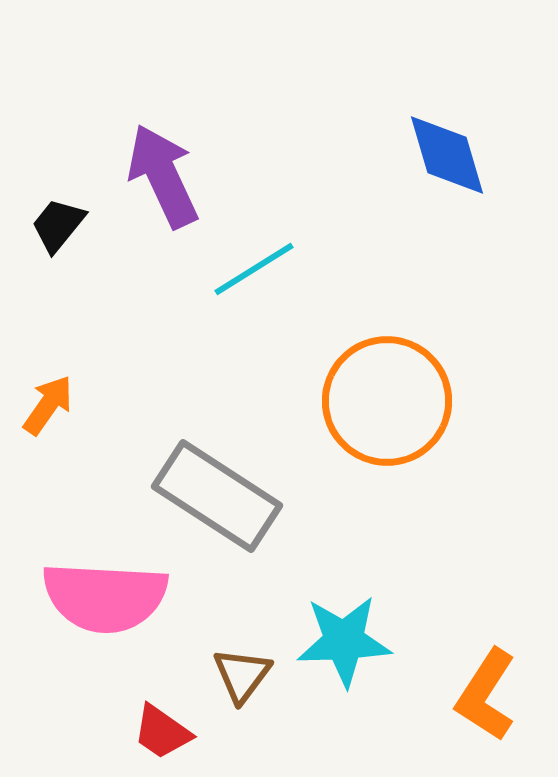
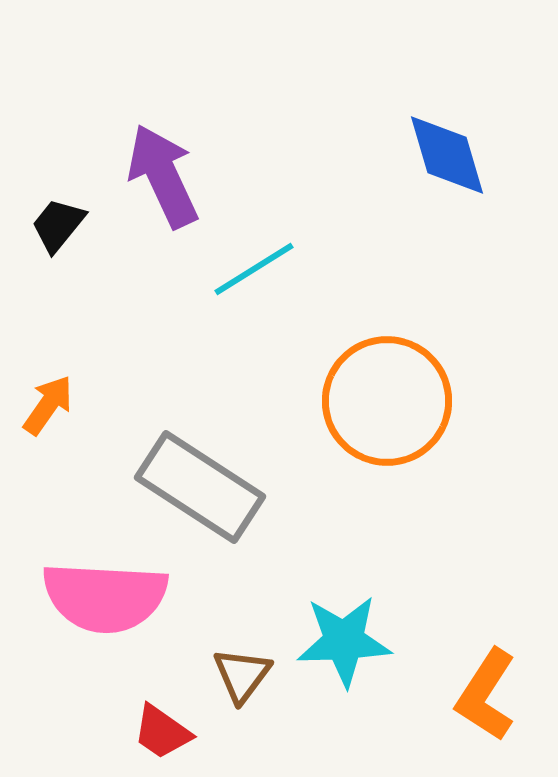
gray rectangle: moved 17 px left, 9 px up
